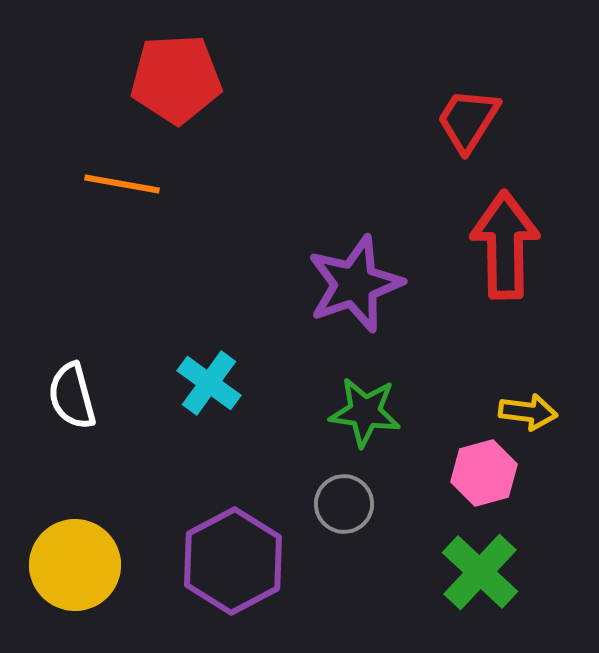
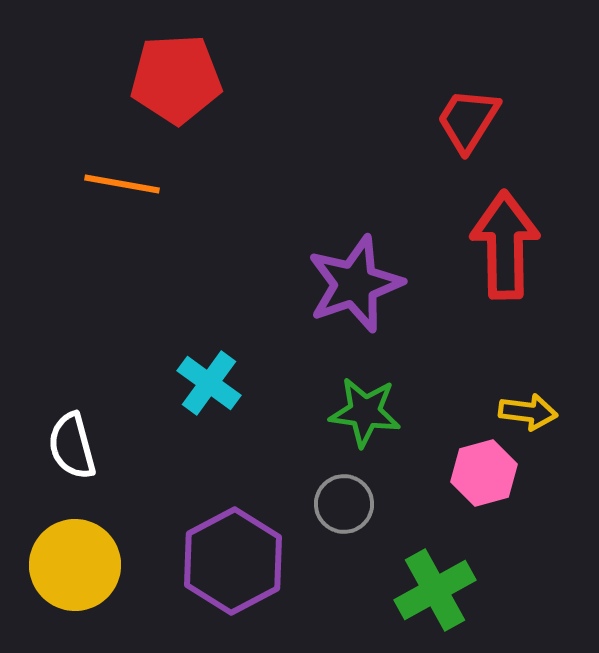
white semicircle: moved 50 px down
green cross: moved 45 px left, 18 px down; rotated 18 degrees clockwise
